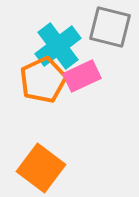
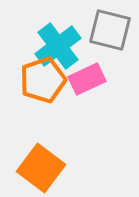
gray square: moved 3 px down
pink rectangle: moved 5 px right, 3 px down
orange pentagon: rotated 6 degrees clockwise
